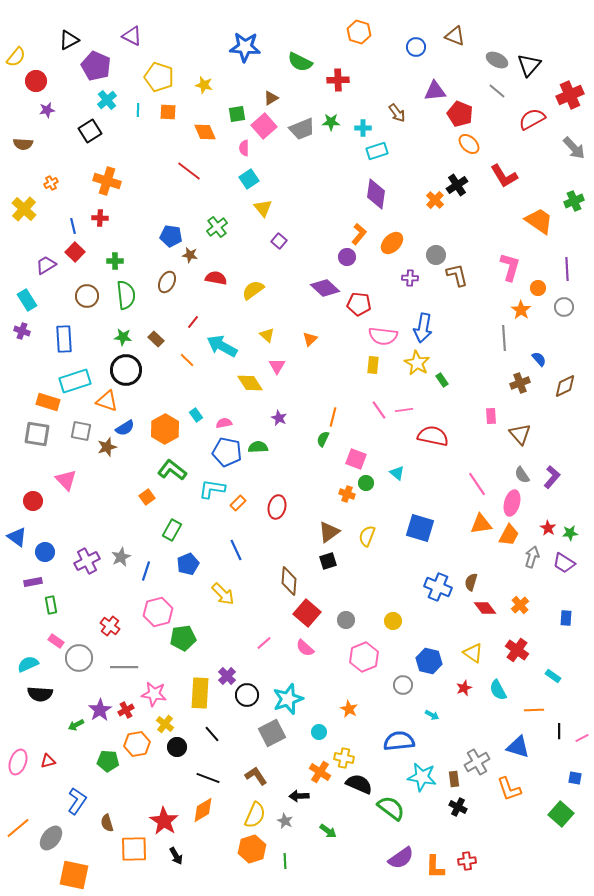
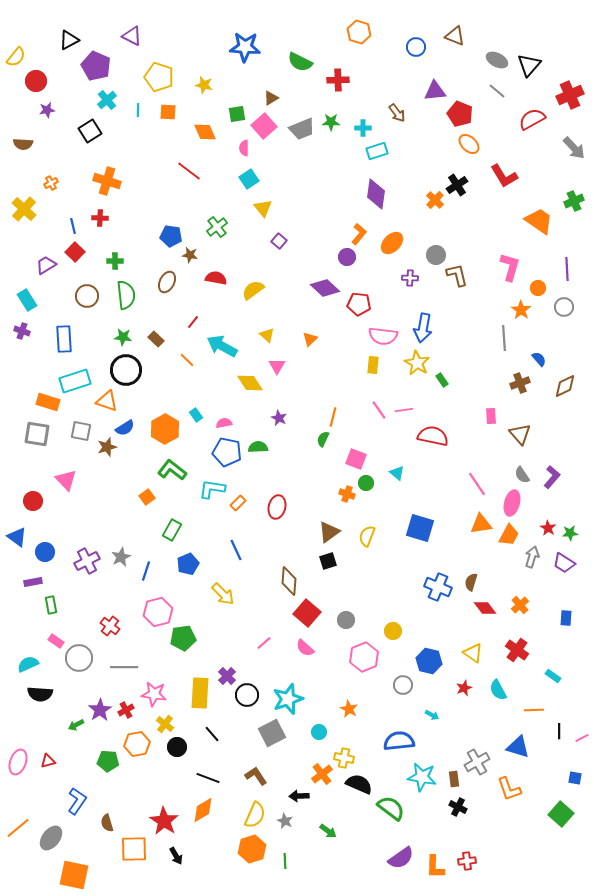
yellow circle at (393, 621): moved 10 px down
orange cross at (320, 772): moved 2 px right, 2 px down; rotated 20 degrees clockwise
